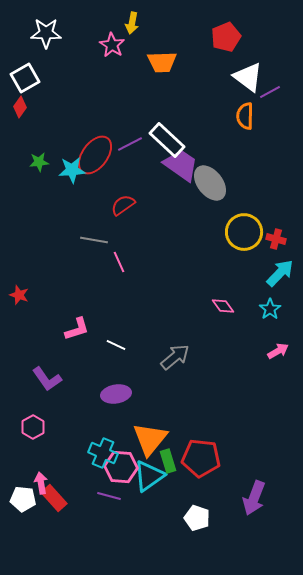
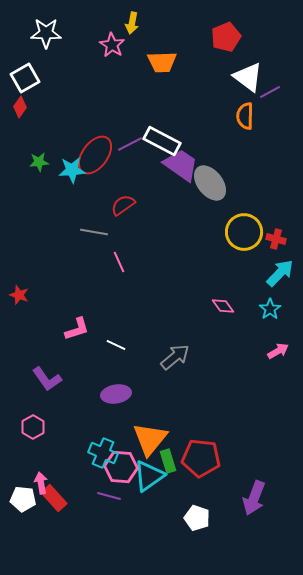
white rectangle at (167, 140): moved 5 px left, 1 px down; rotated 15 degrees counterclockwise
gray line at (94, 240): moved 8 px up
